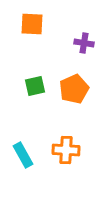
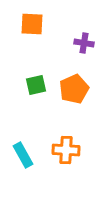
green square: moved 1 px right, 1 px up
